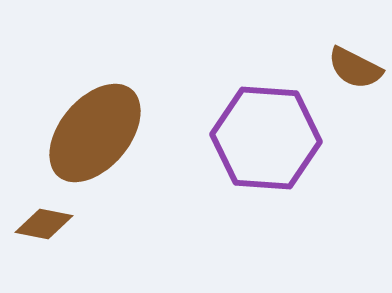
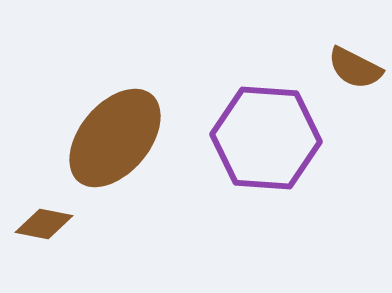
brown ellipse: moved 20 px right, 5 px down
